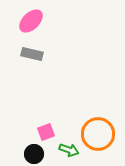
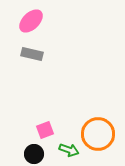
pink square: moved 1 px left, 2 px up
